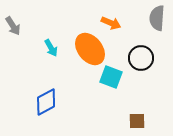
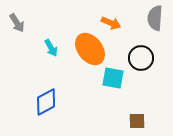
gray semicircle: moved 2 px left
gray arrow: moved 4 px right, 3 px up
cyan square: moved 2 px right, 1 px down; rotated 10 degrees counterclockwise
